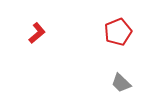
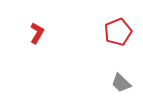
red L-shape: rotated 20 degrees counterclockwise
